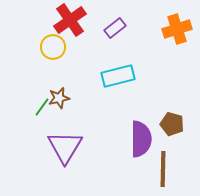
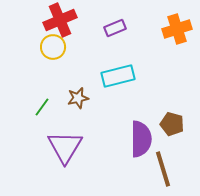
red cross: moved 10 px left; rotated 12 degrees clockwise
purple rectangle: rotated 15 degrees clockwise
brown star: moved 19 px right
brown line: rotated 18 degrees counterclockwise
